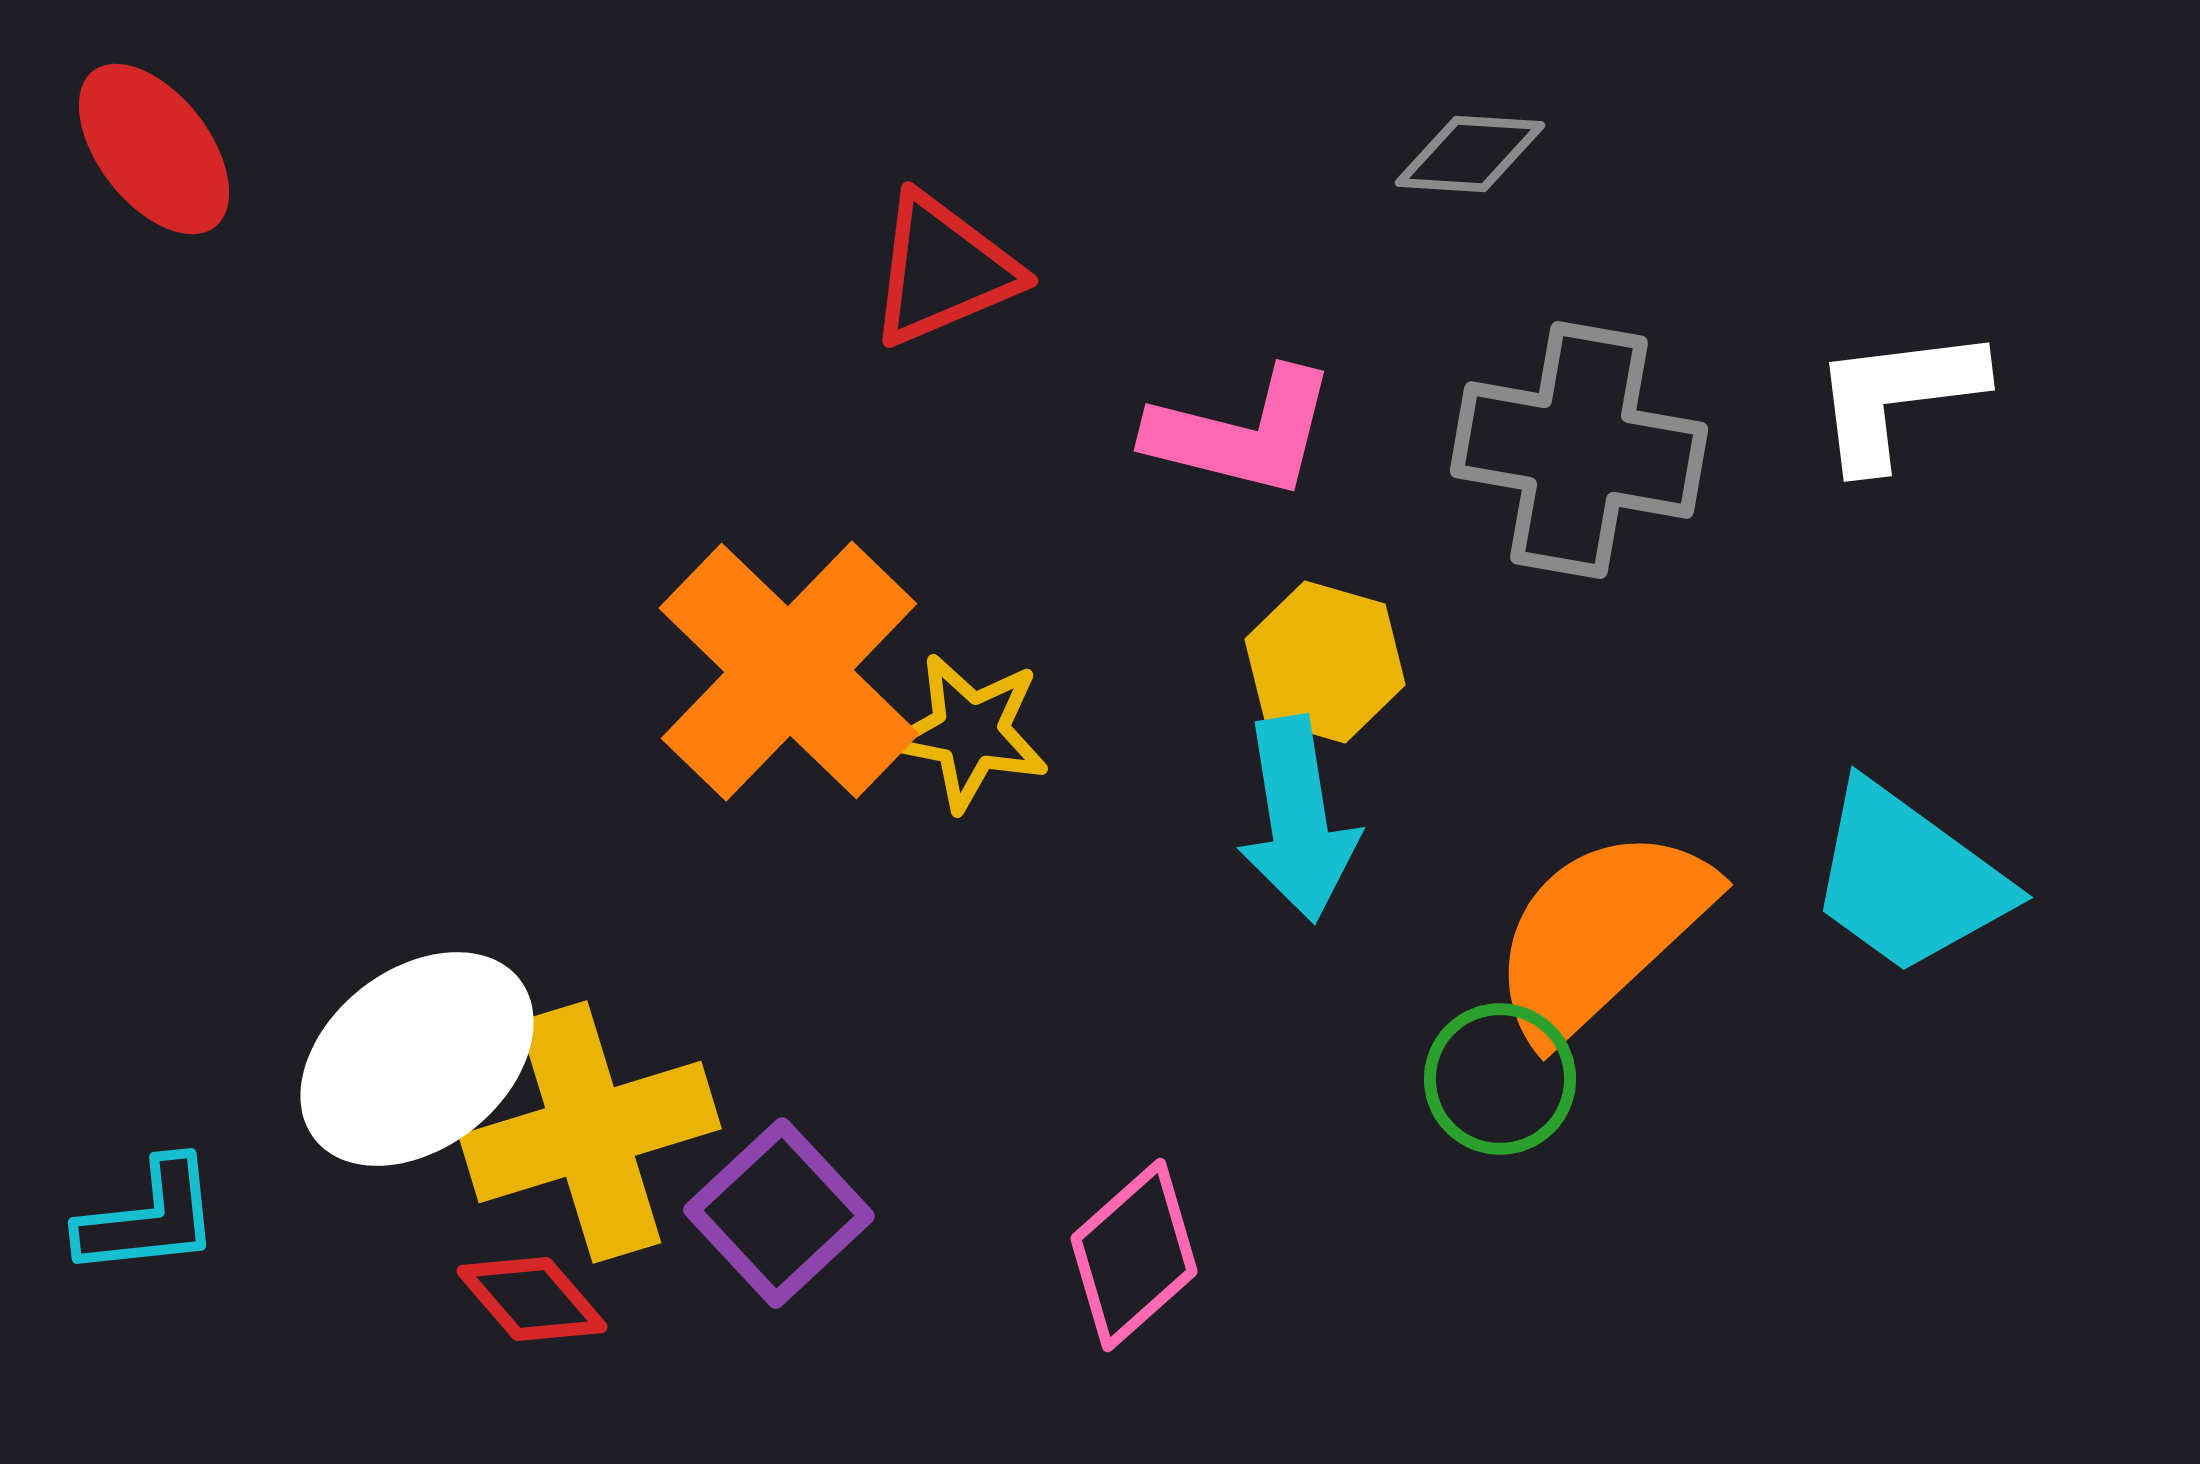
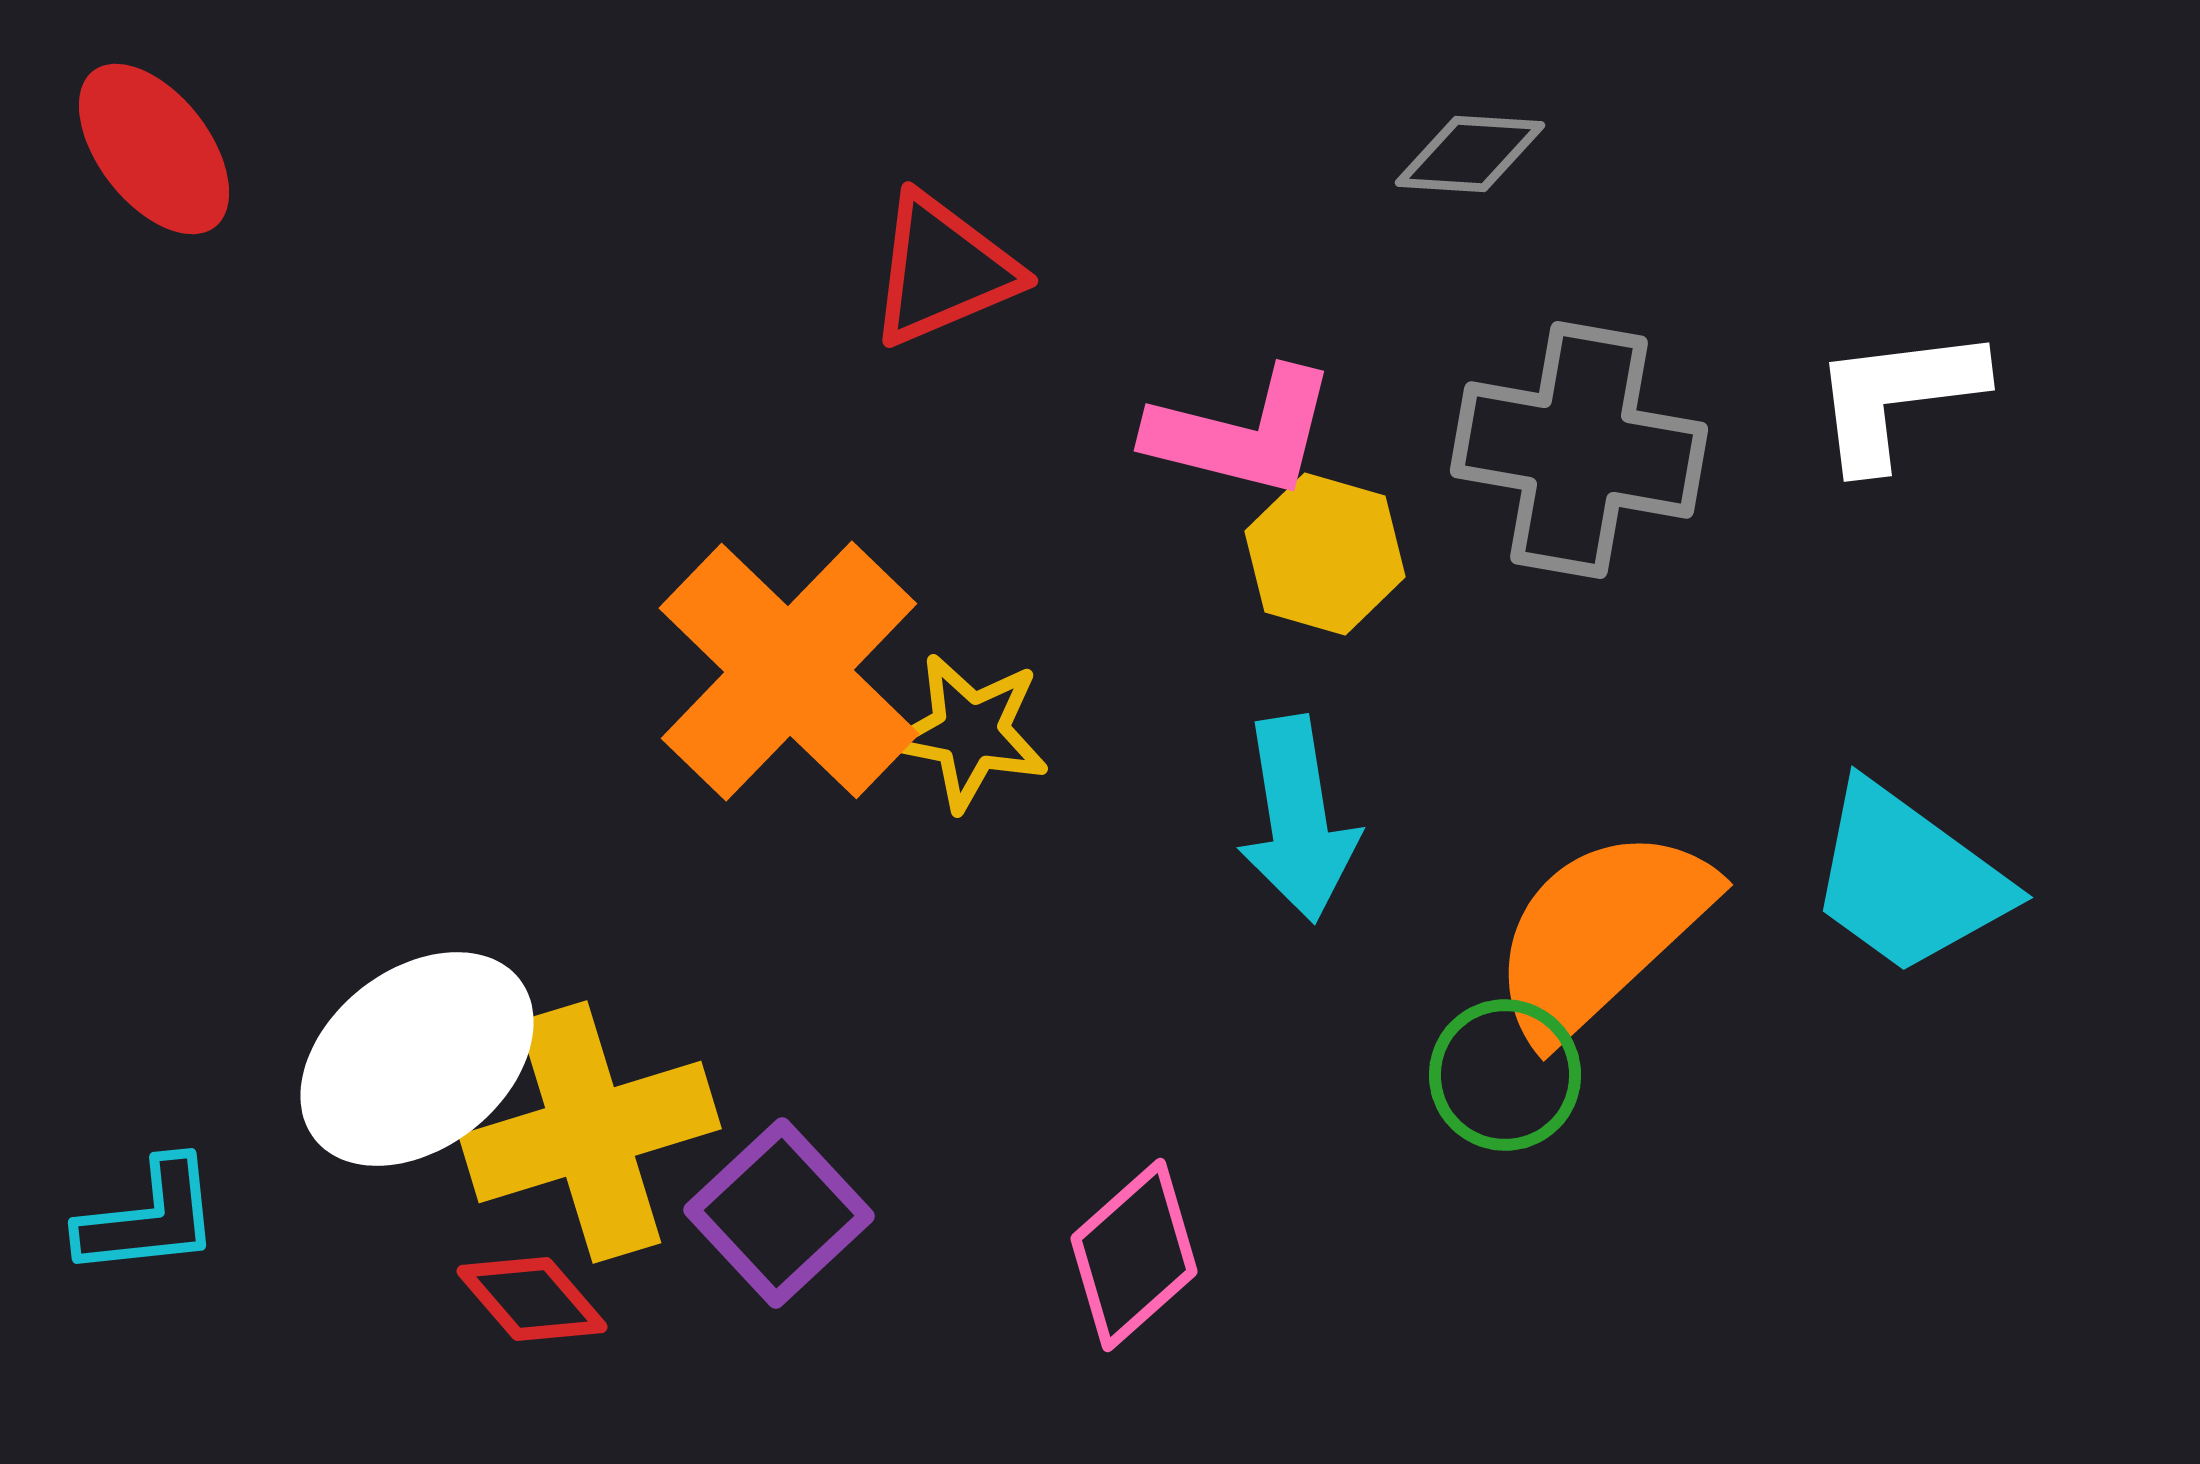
yellow hexagon: moved 108 px up
green circle: moved 5 px right, 4 px up
